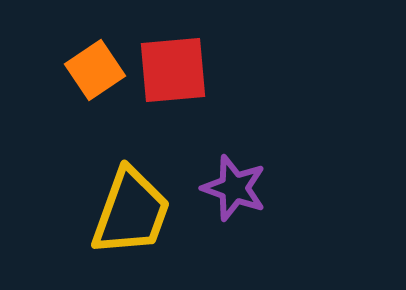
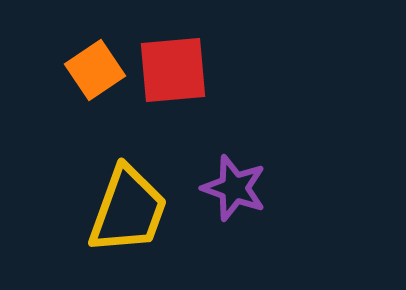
yellow trapezoid: moved 3 px left, 2 px up
